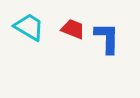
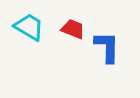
blue L-shape: moved 9 px down
